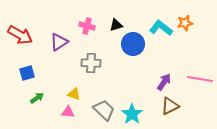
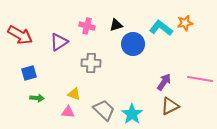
blue square: moved 2 px right
green arrow: rotated 40 degrees clockwise
